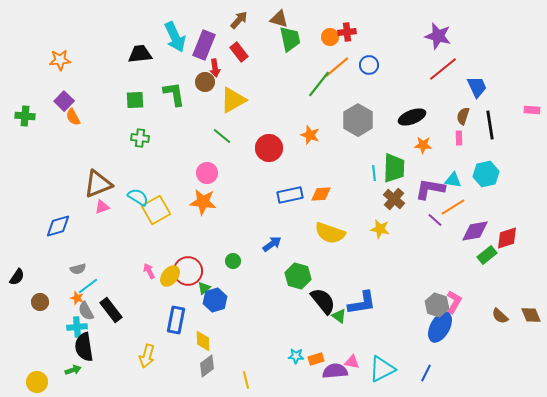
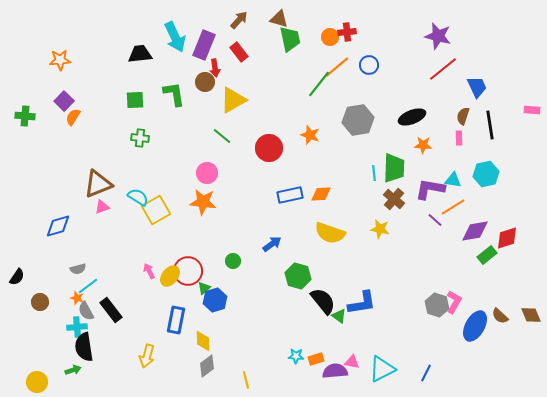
orange semicircle at (73, 117): rotated 60 degrees clockwise
gray hexagon at (358, 120): rotated 20 degrees clockwise
blue ellipse at (440, 327): moved 35 px right, 1 px up
